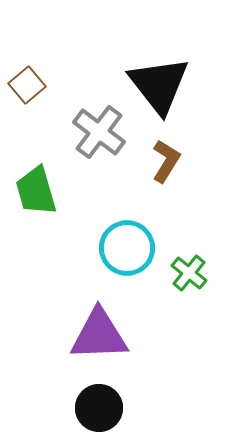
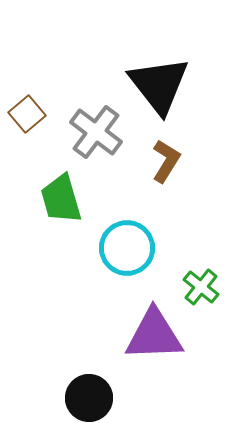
brown square: moved 29 px down
gray cross: moved 3 px left
green trapezoid: moved 25 px right, 8 px down
green cross: moved 12 px right, 14 px down
purple triangle: moved 55 px right
black circle: moved 10 px left, 10 px up
